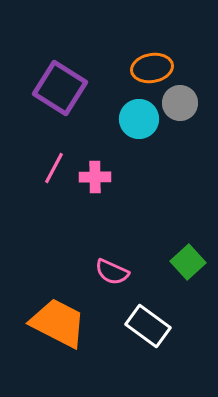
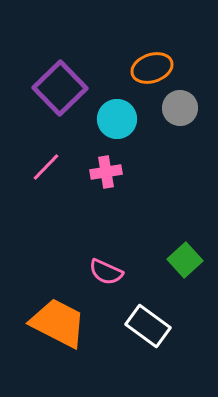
orange ellipse: rotated 9 degrees counterclockwise
purple square: rotated 14 degrees clockwise
gray circle: moved 5 px down
cyan circle: moved 22 px left
pink line: moved 8 px left, 1 px up; rotated 16 degrees clockwise
pink cross: moved 11 px right, 5 px up; rotated 8 degrees counterclockwise
green square: moved 3 px left, 2 px up
pink semicircle: moved 6 px left
